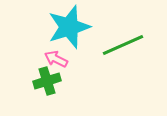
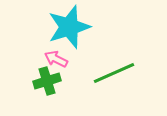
green line: moved 9 px left, 28 px down
